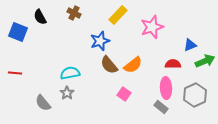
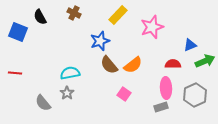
gray rectangle: rotated 56 degrees counterclockwise
